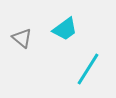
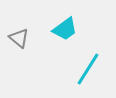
gray triangle: moved 3 px left
